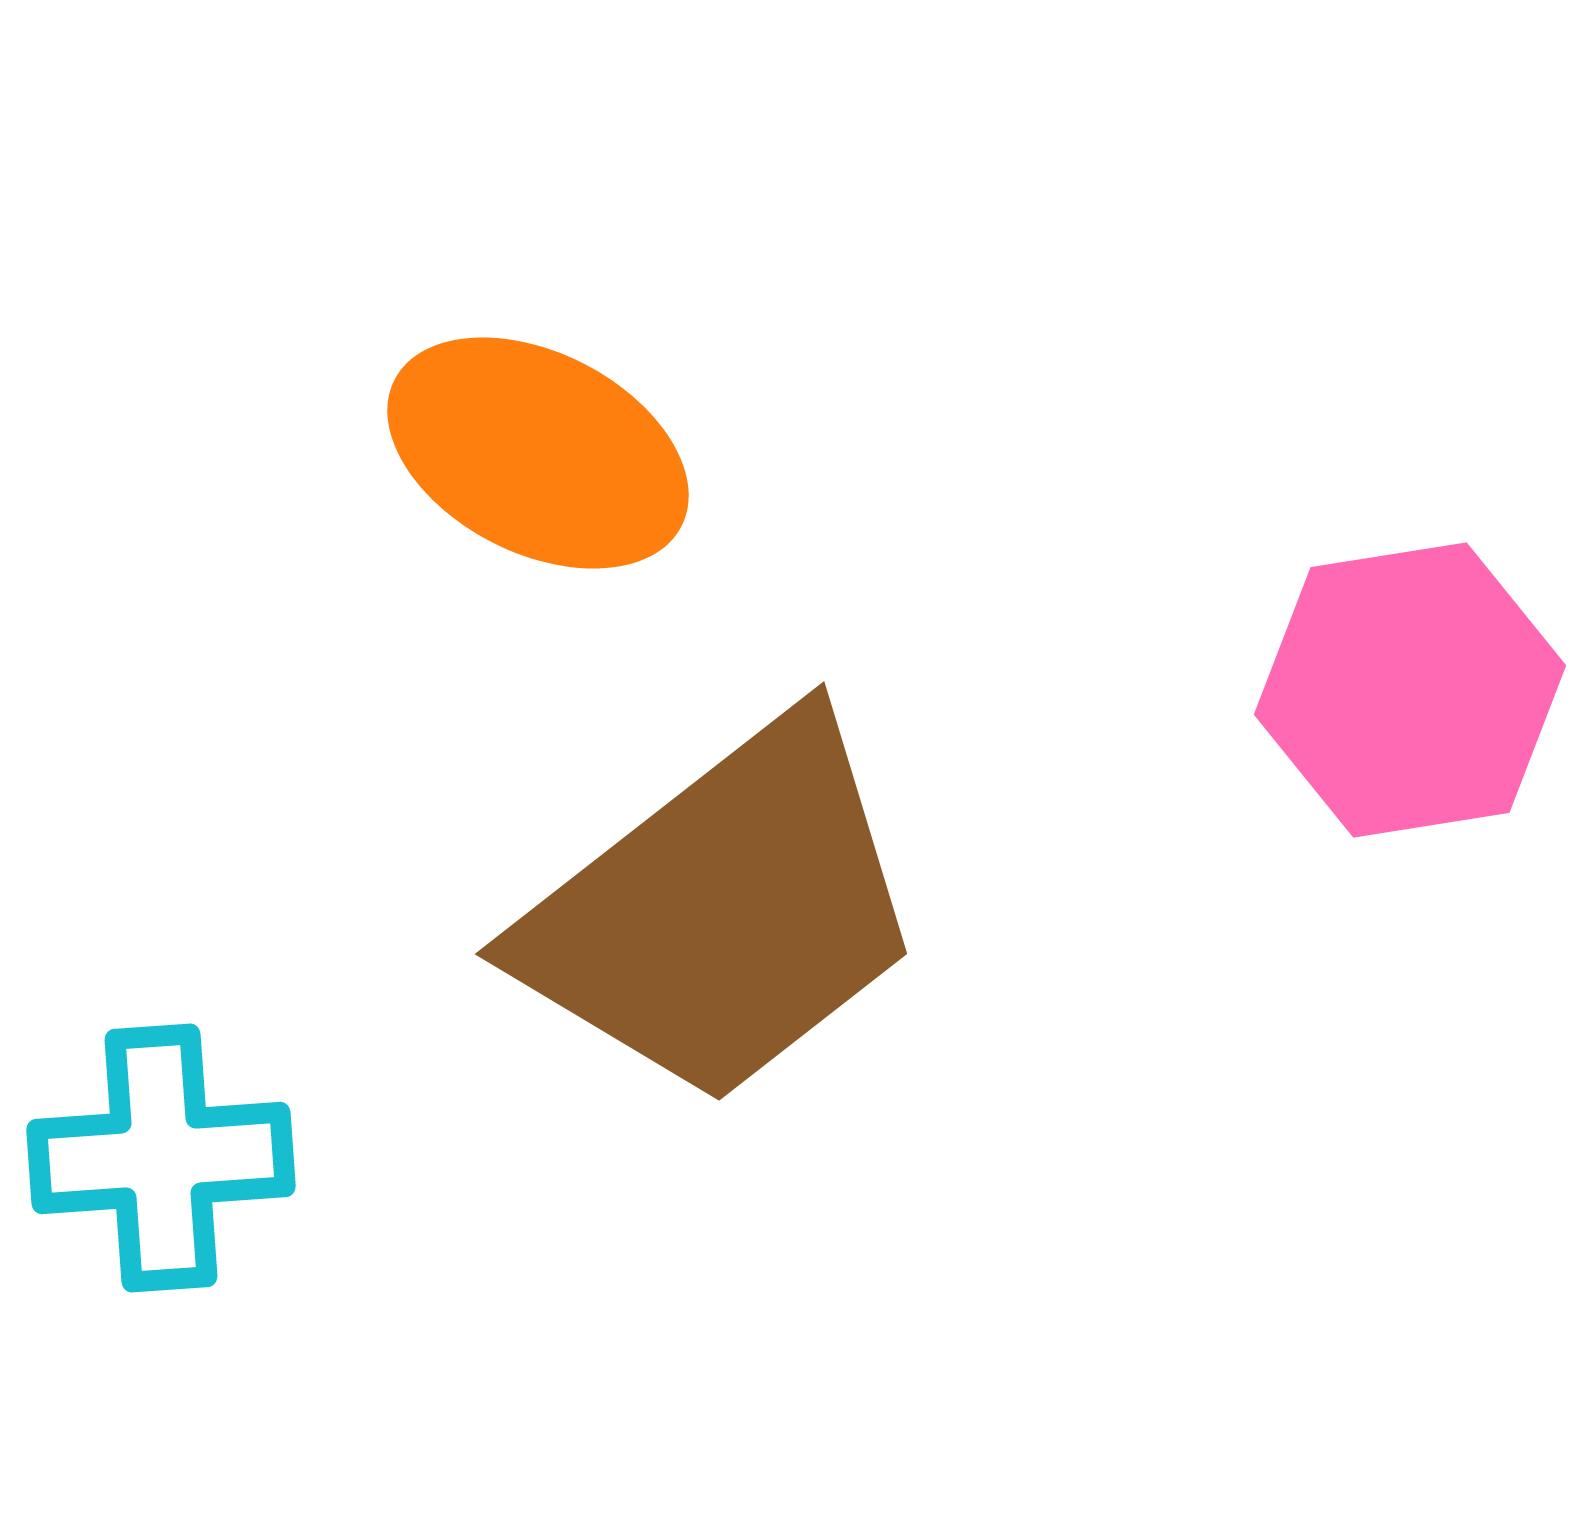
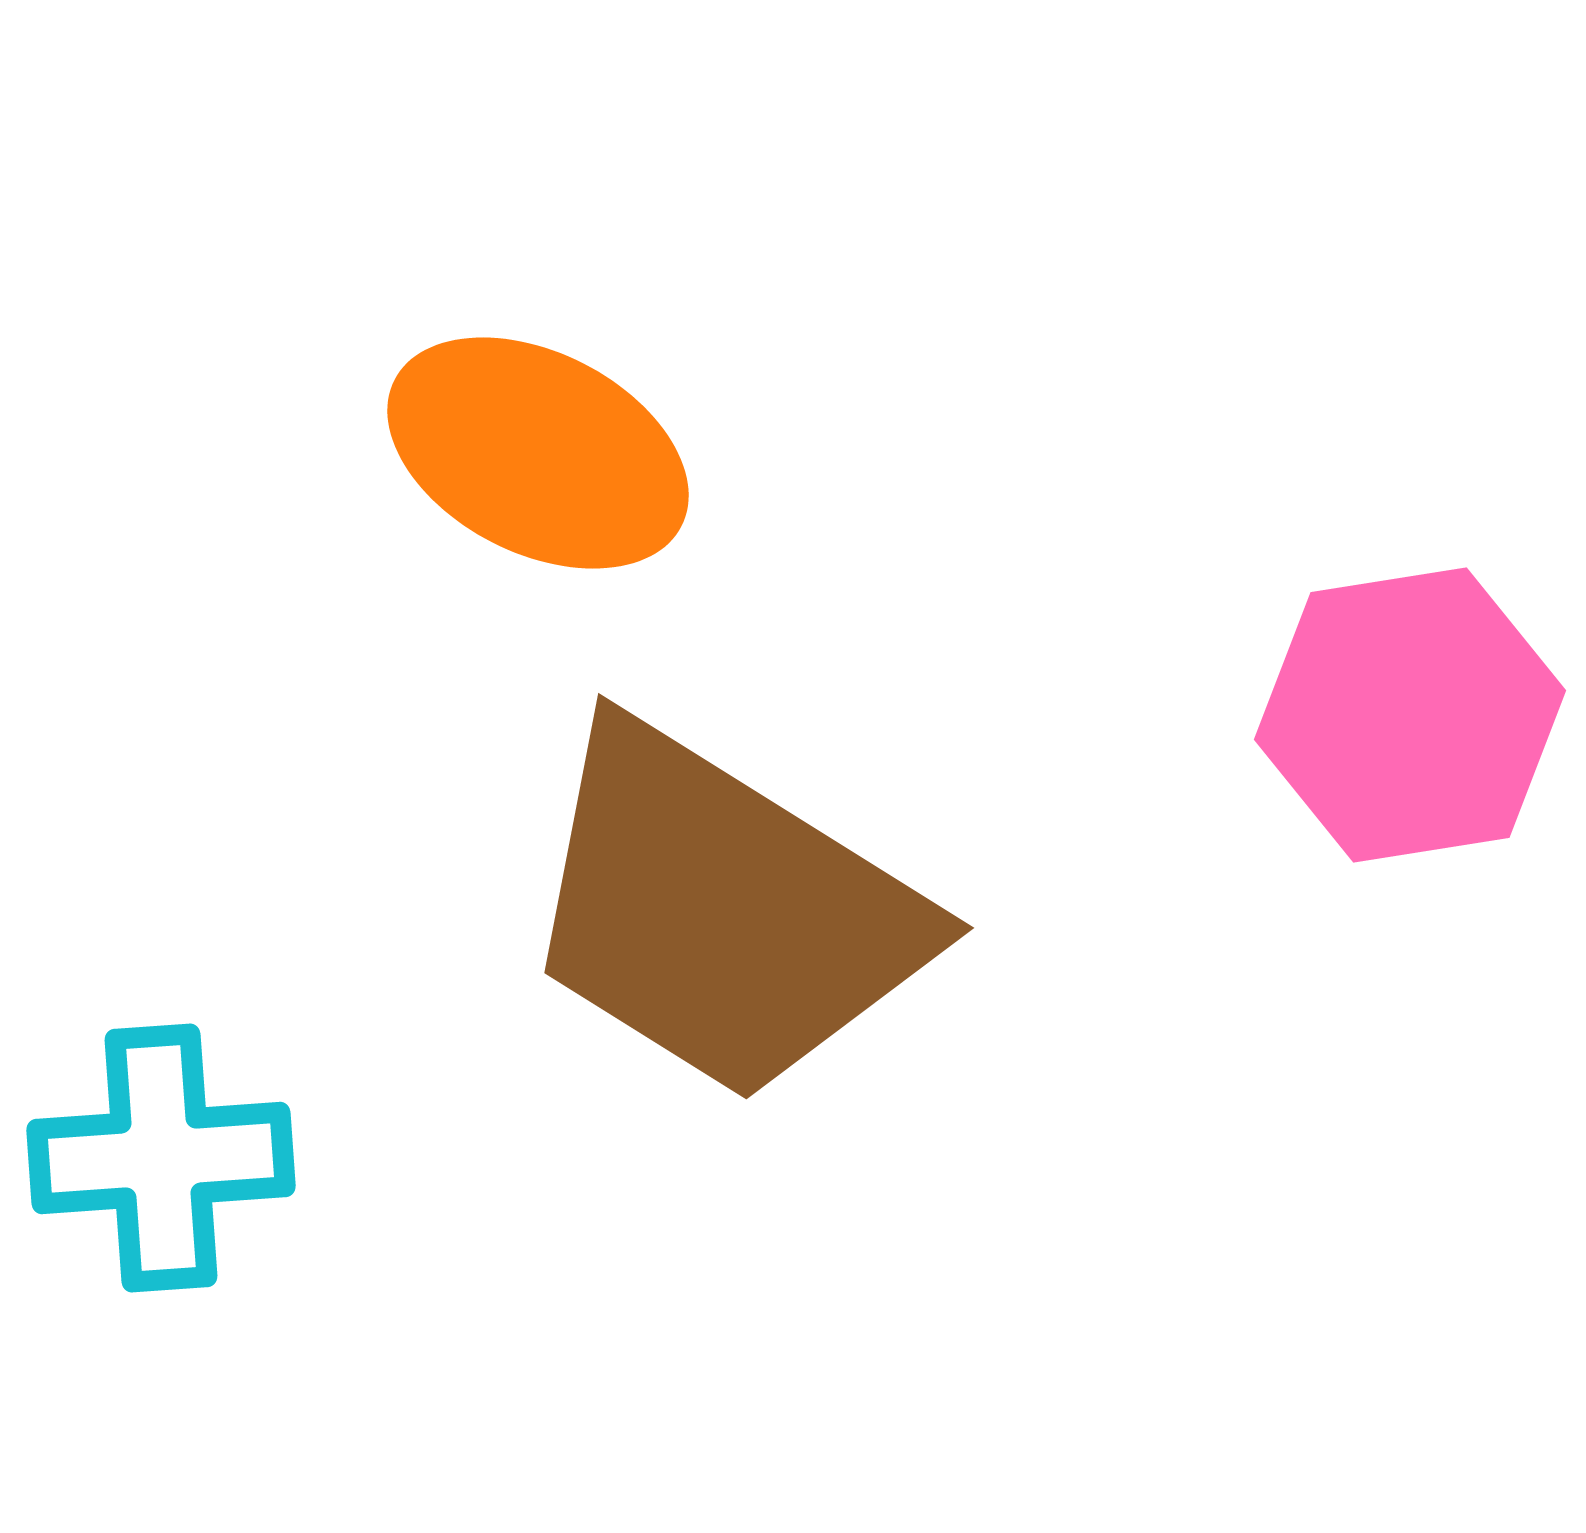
pink hexagon: moved 25 px down
brown trapezoid: rotated 70 degrees clockwise
